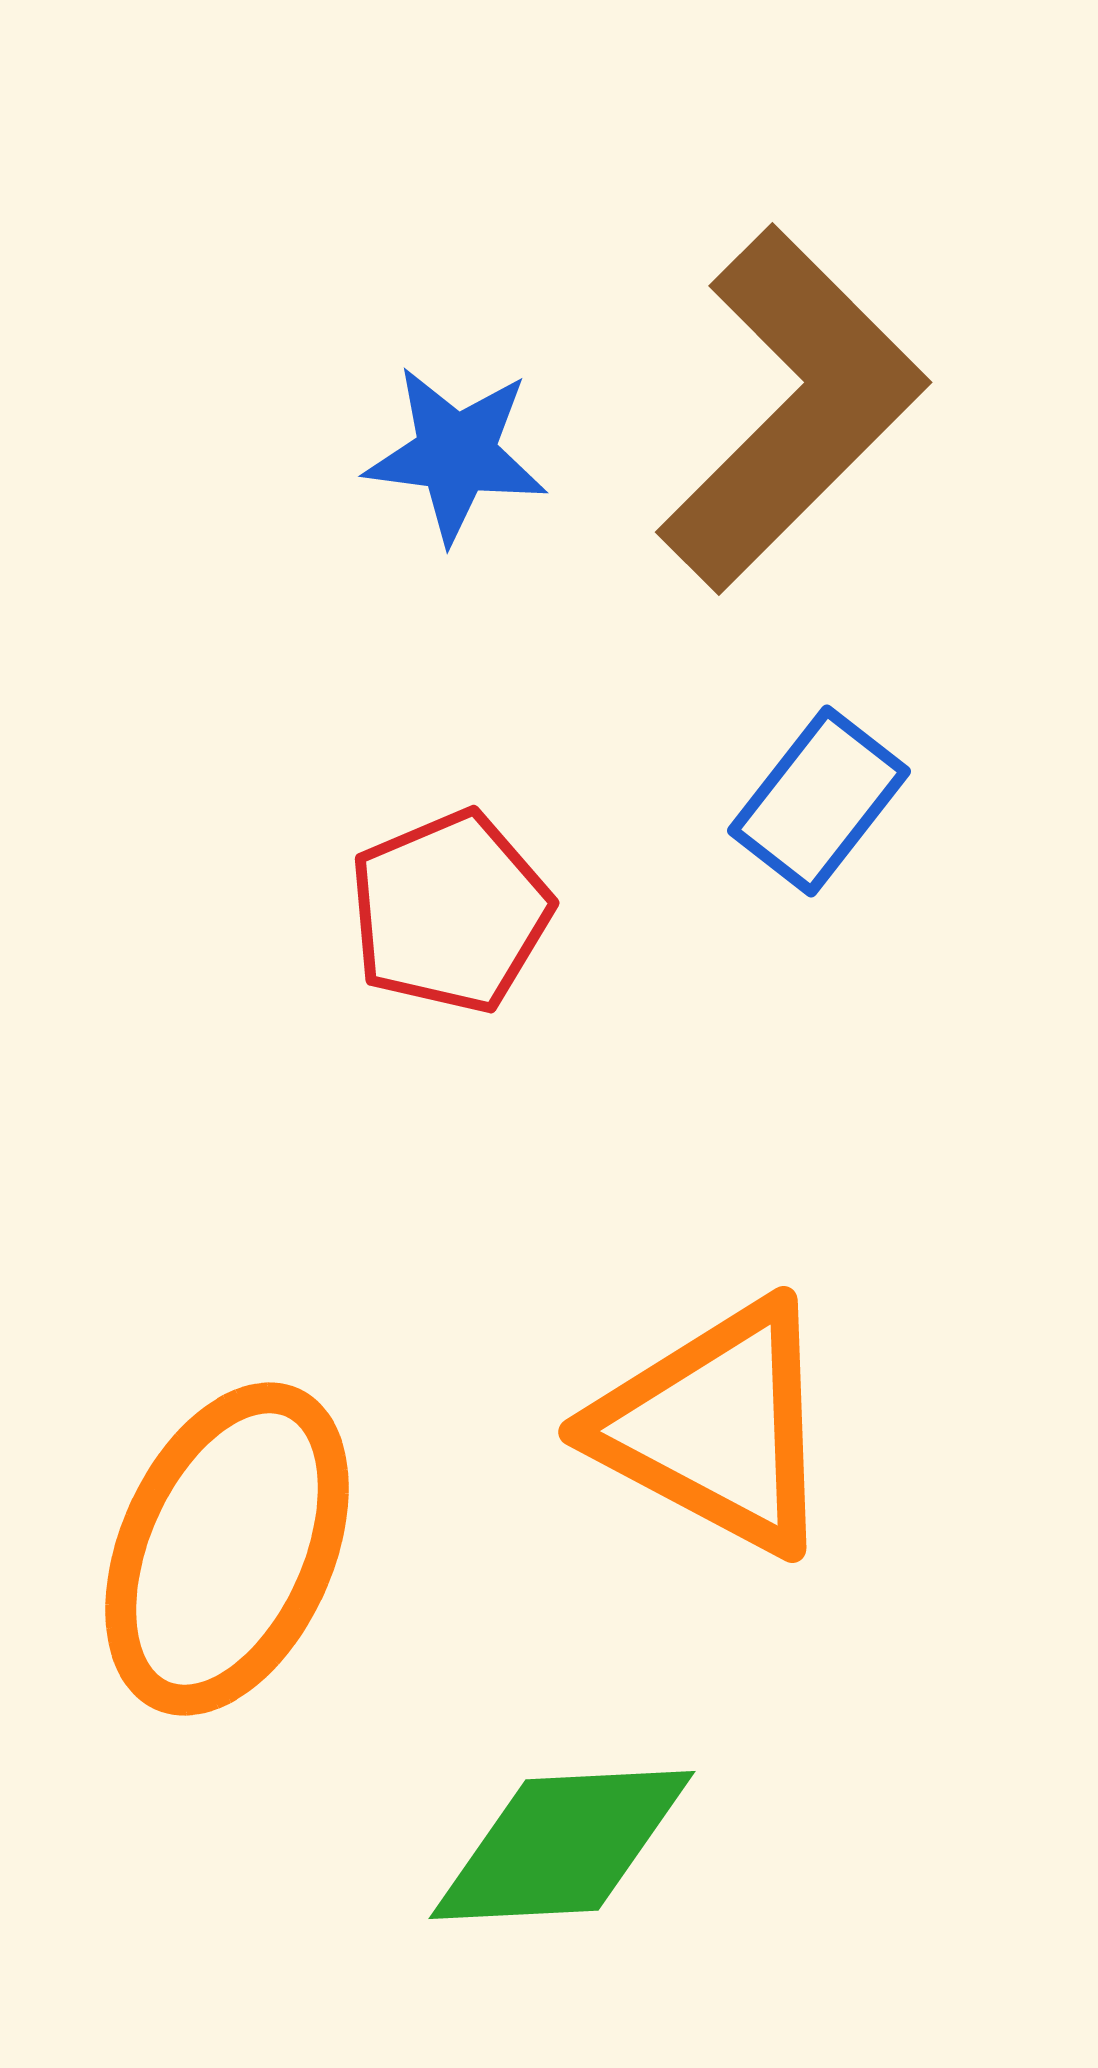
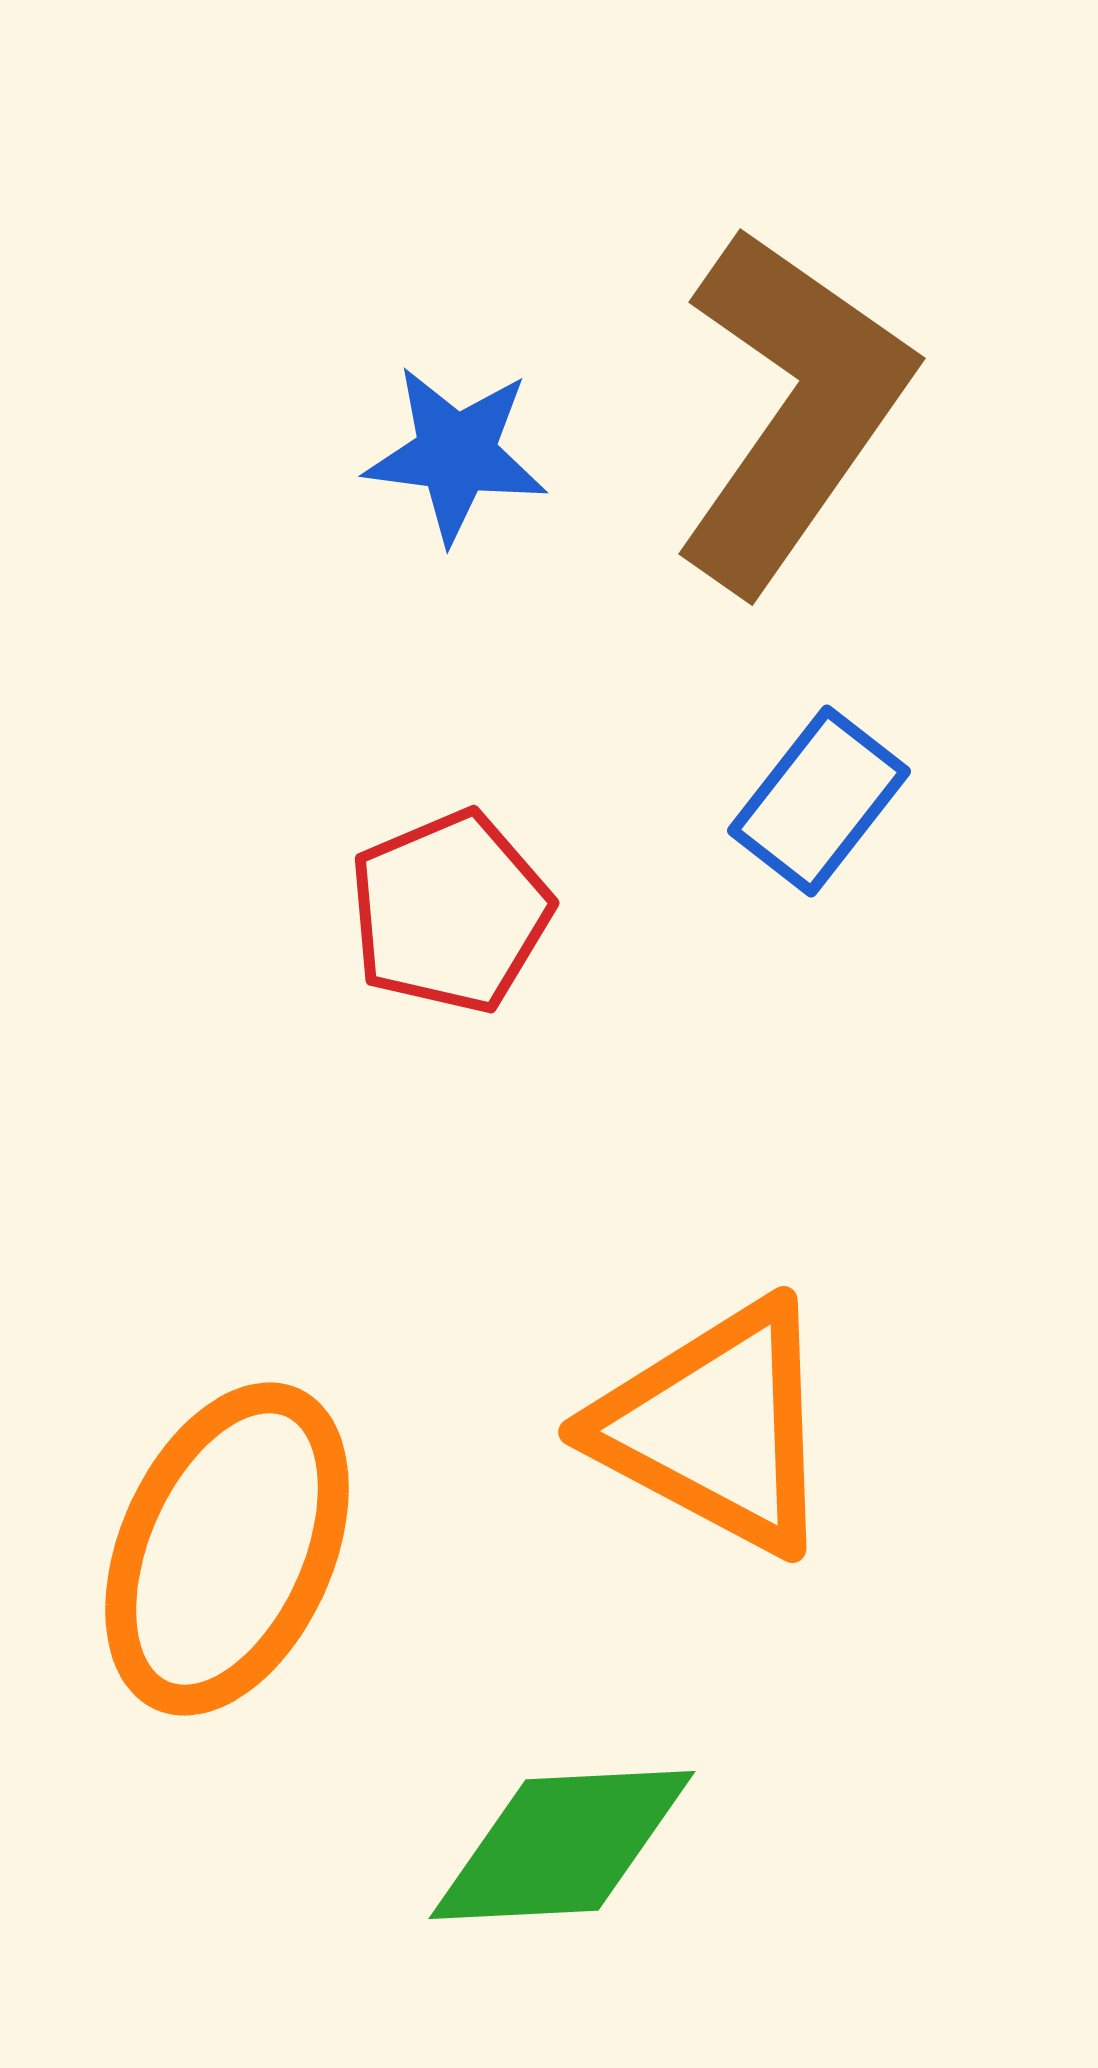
brown L-shape: rotated 10 degrees counterclockwise
